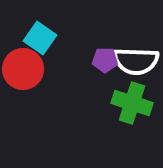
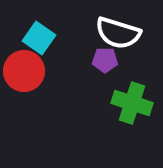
cyan square: moved 1 px left
white semicircle: moved 18 px left, 28 px up; rotated 15 degrees clockwise
red circle: moved 1 px right, 2 px down
